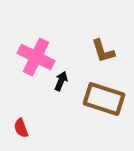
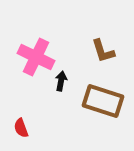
black arrow: rotated 12 degrees counterclockwise
brown rectangle: moved 1 px left, 2 px down
